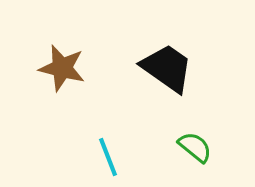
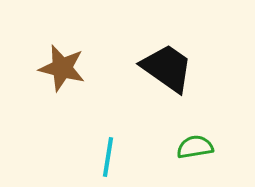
green semicircle: rotated 48 degrees counterclockwise
cyan line: rotated 30 degrees clockwise
